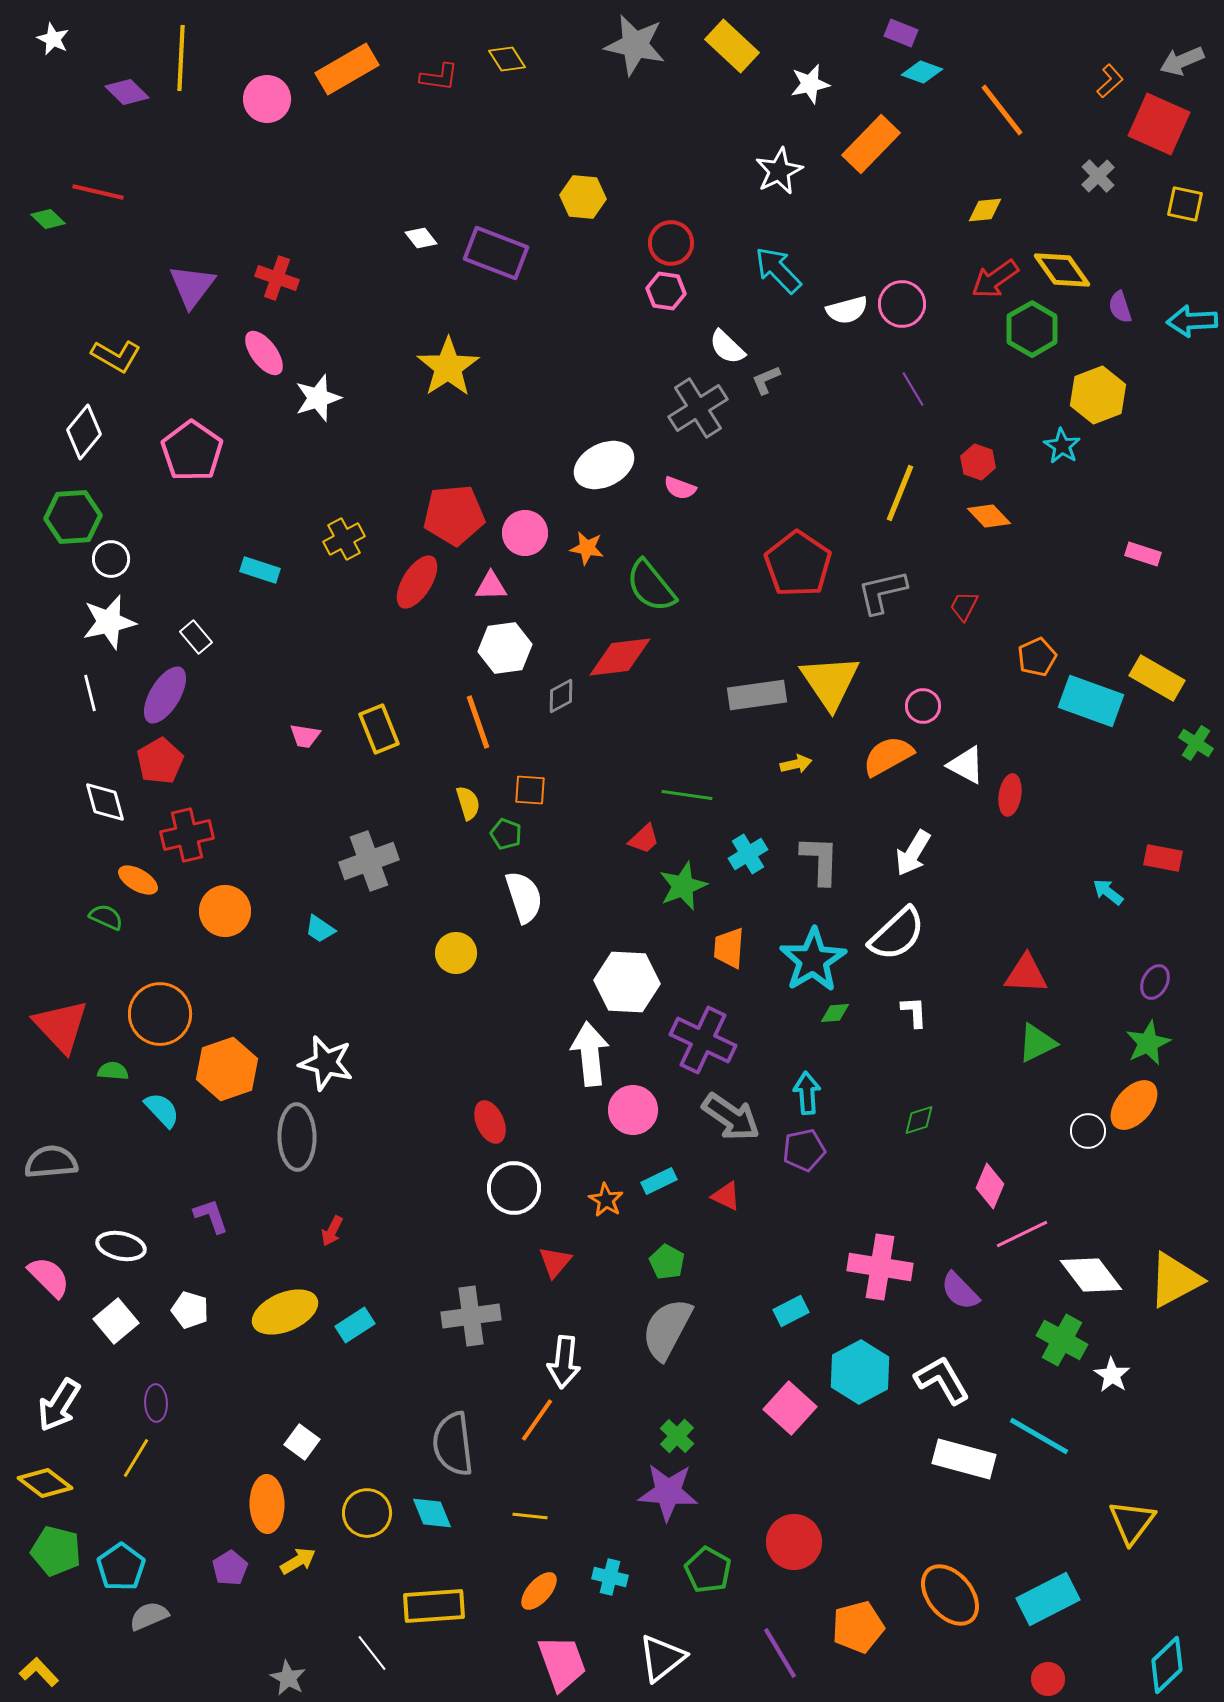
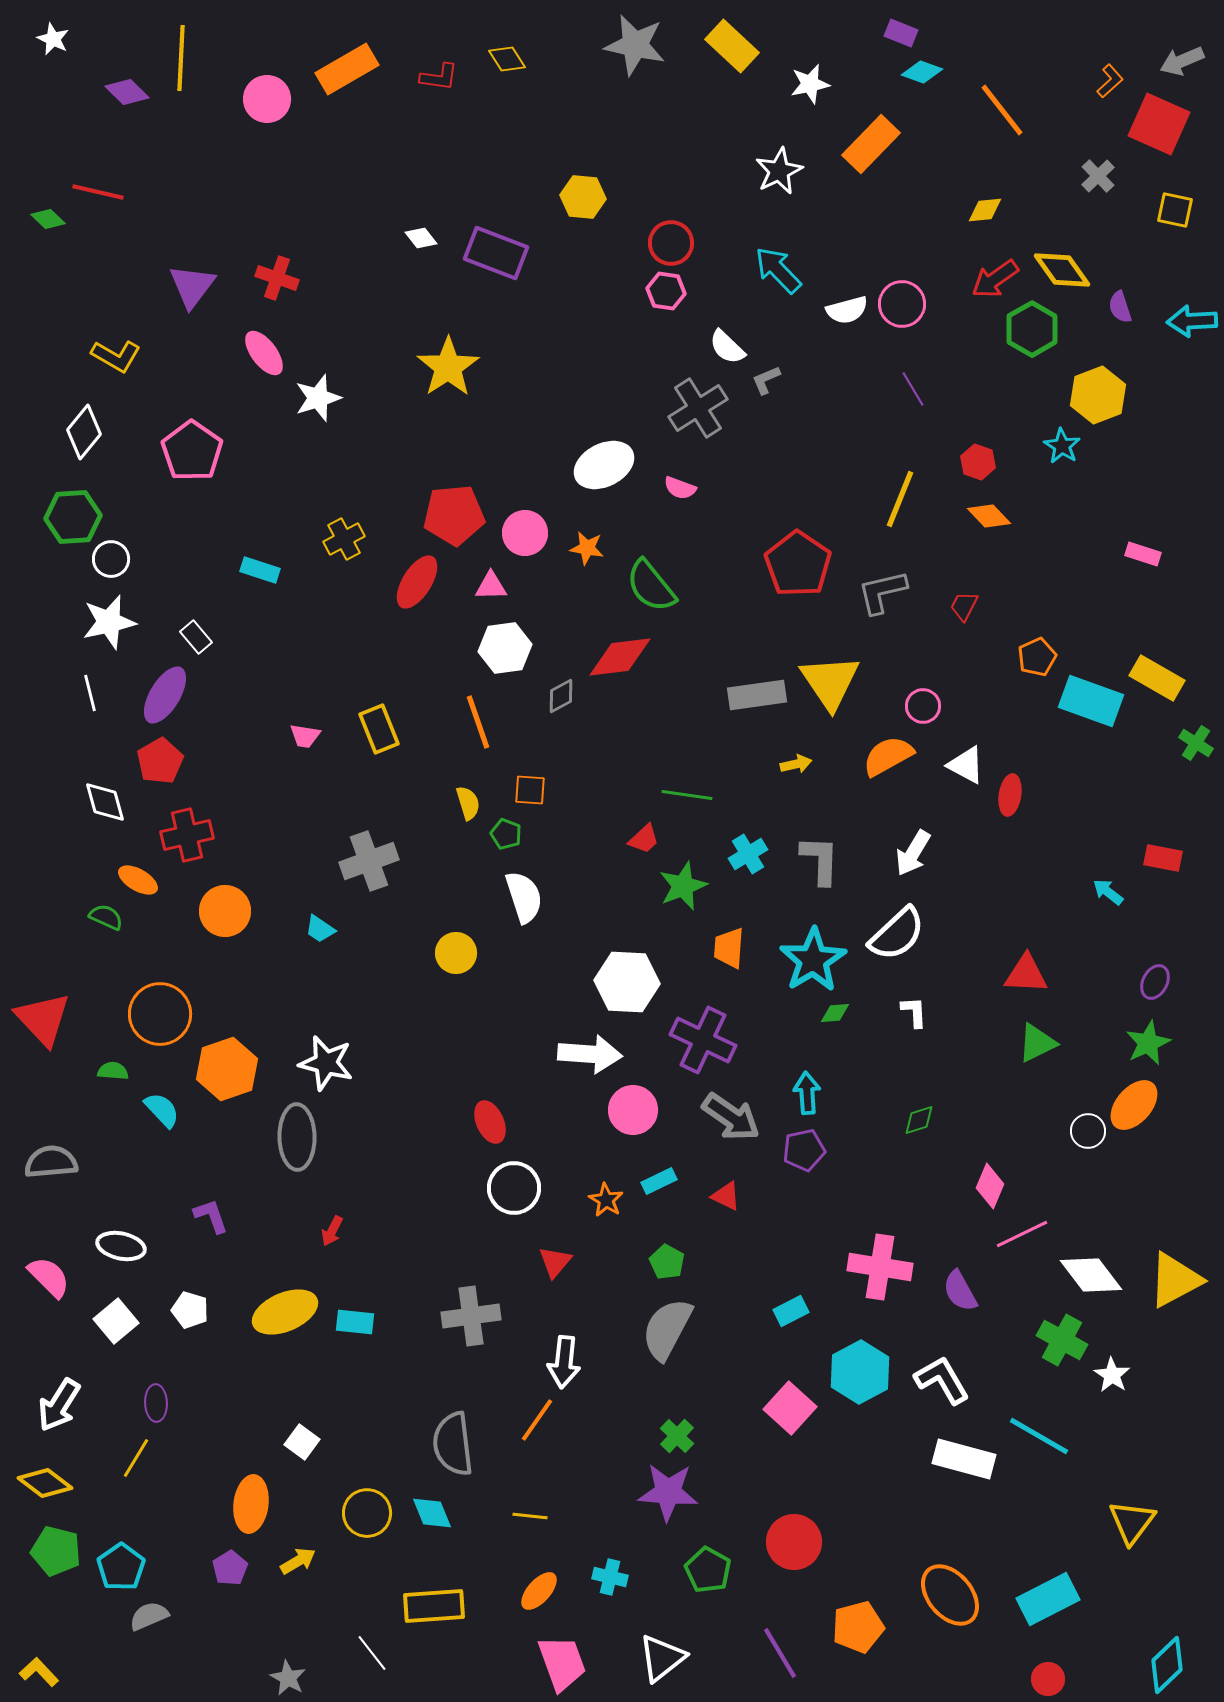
yellow square at (1185, 204): moved 10 px left, 6 px down
yellow line at (900, 493): moved 6 px down
red triangle at (61, 1026): moved 18 px left, 7 px up
white arrow at (590, 1054): rotated 100 degrees clockwise
purple semicircle at (960, 1291): rotated 15 degrees clockwise
cyan rectangle at (355, 1325): moved 3 px up; rotated 39 degrees clockwise
orange ellipse at (267, 1504): moved 16 px left; rotated 8 degrees clockwise
